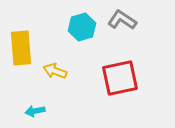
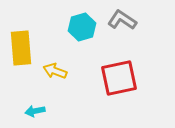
red square: moved 1 px left
